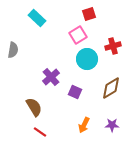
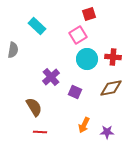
cyan rectangle: moved 8 px down
red cross: moved 11 px down; rotated 21 degrees clockwise
brown diamond: rotated 20 degrees clockwise
purple star: moved 5 px left, 7 px down
red line: rotated 32 degrees counterclockwise
